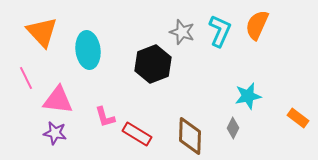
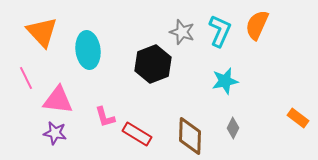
cyan star: moved 23 px left, 15 px up
